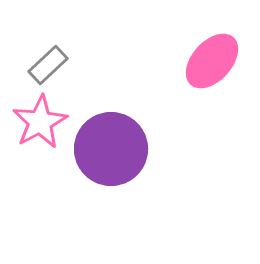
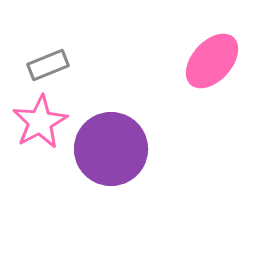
gray rectangle: rotated 21 degrees clockwise
